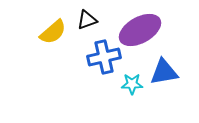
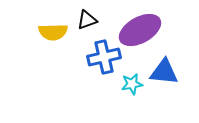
yellow semicircle: rotated 40 degrees clockwise
blue triangle: rotated 16 degrees clockwise
cyan star: rotated 10 degrees counterclockwise
